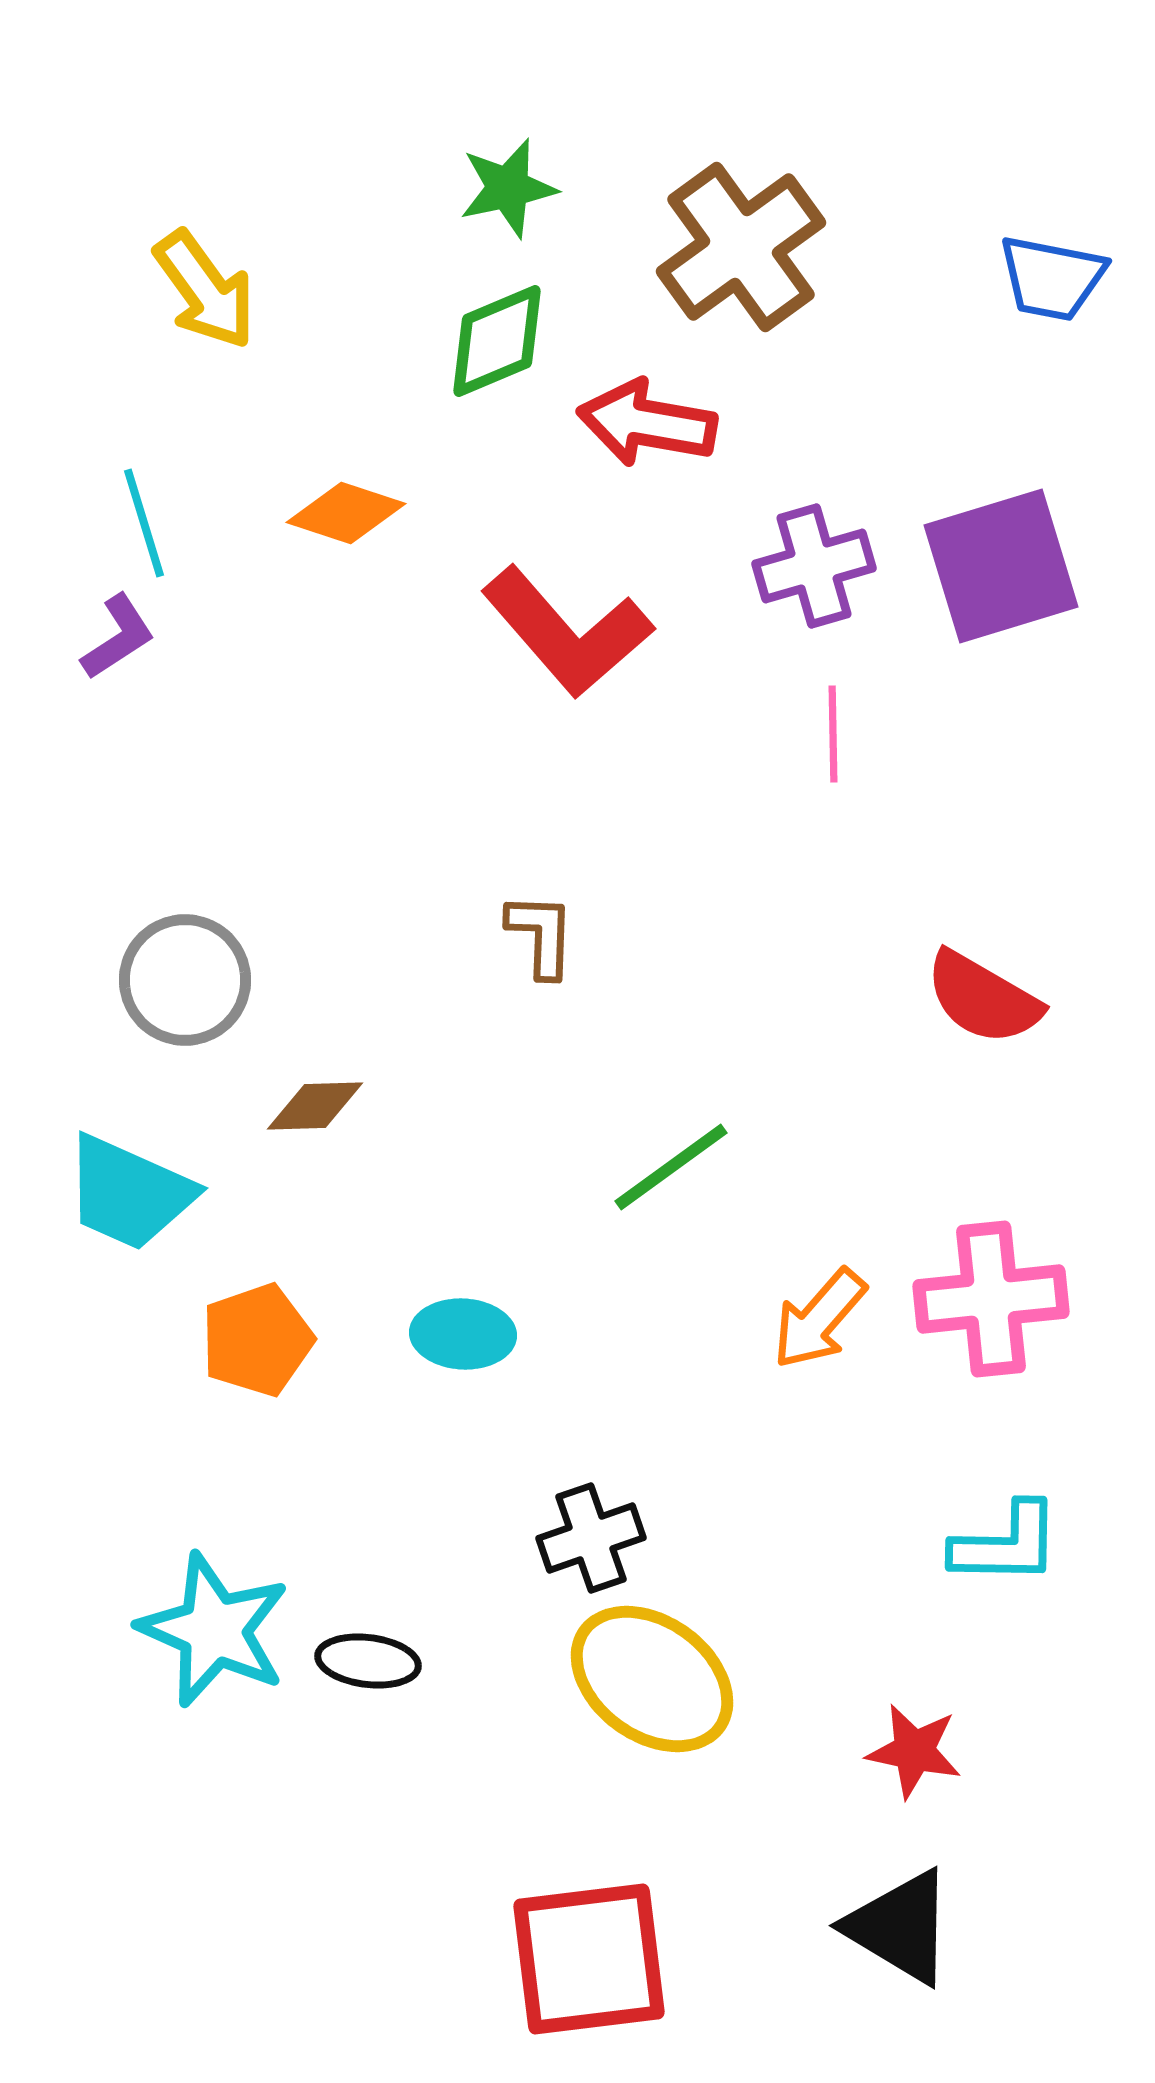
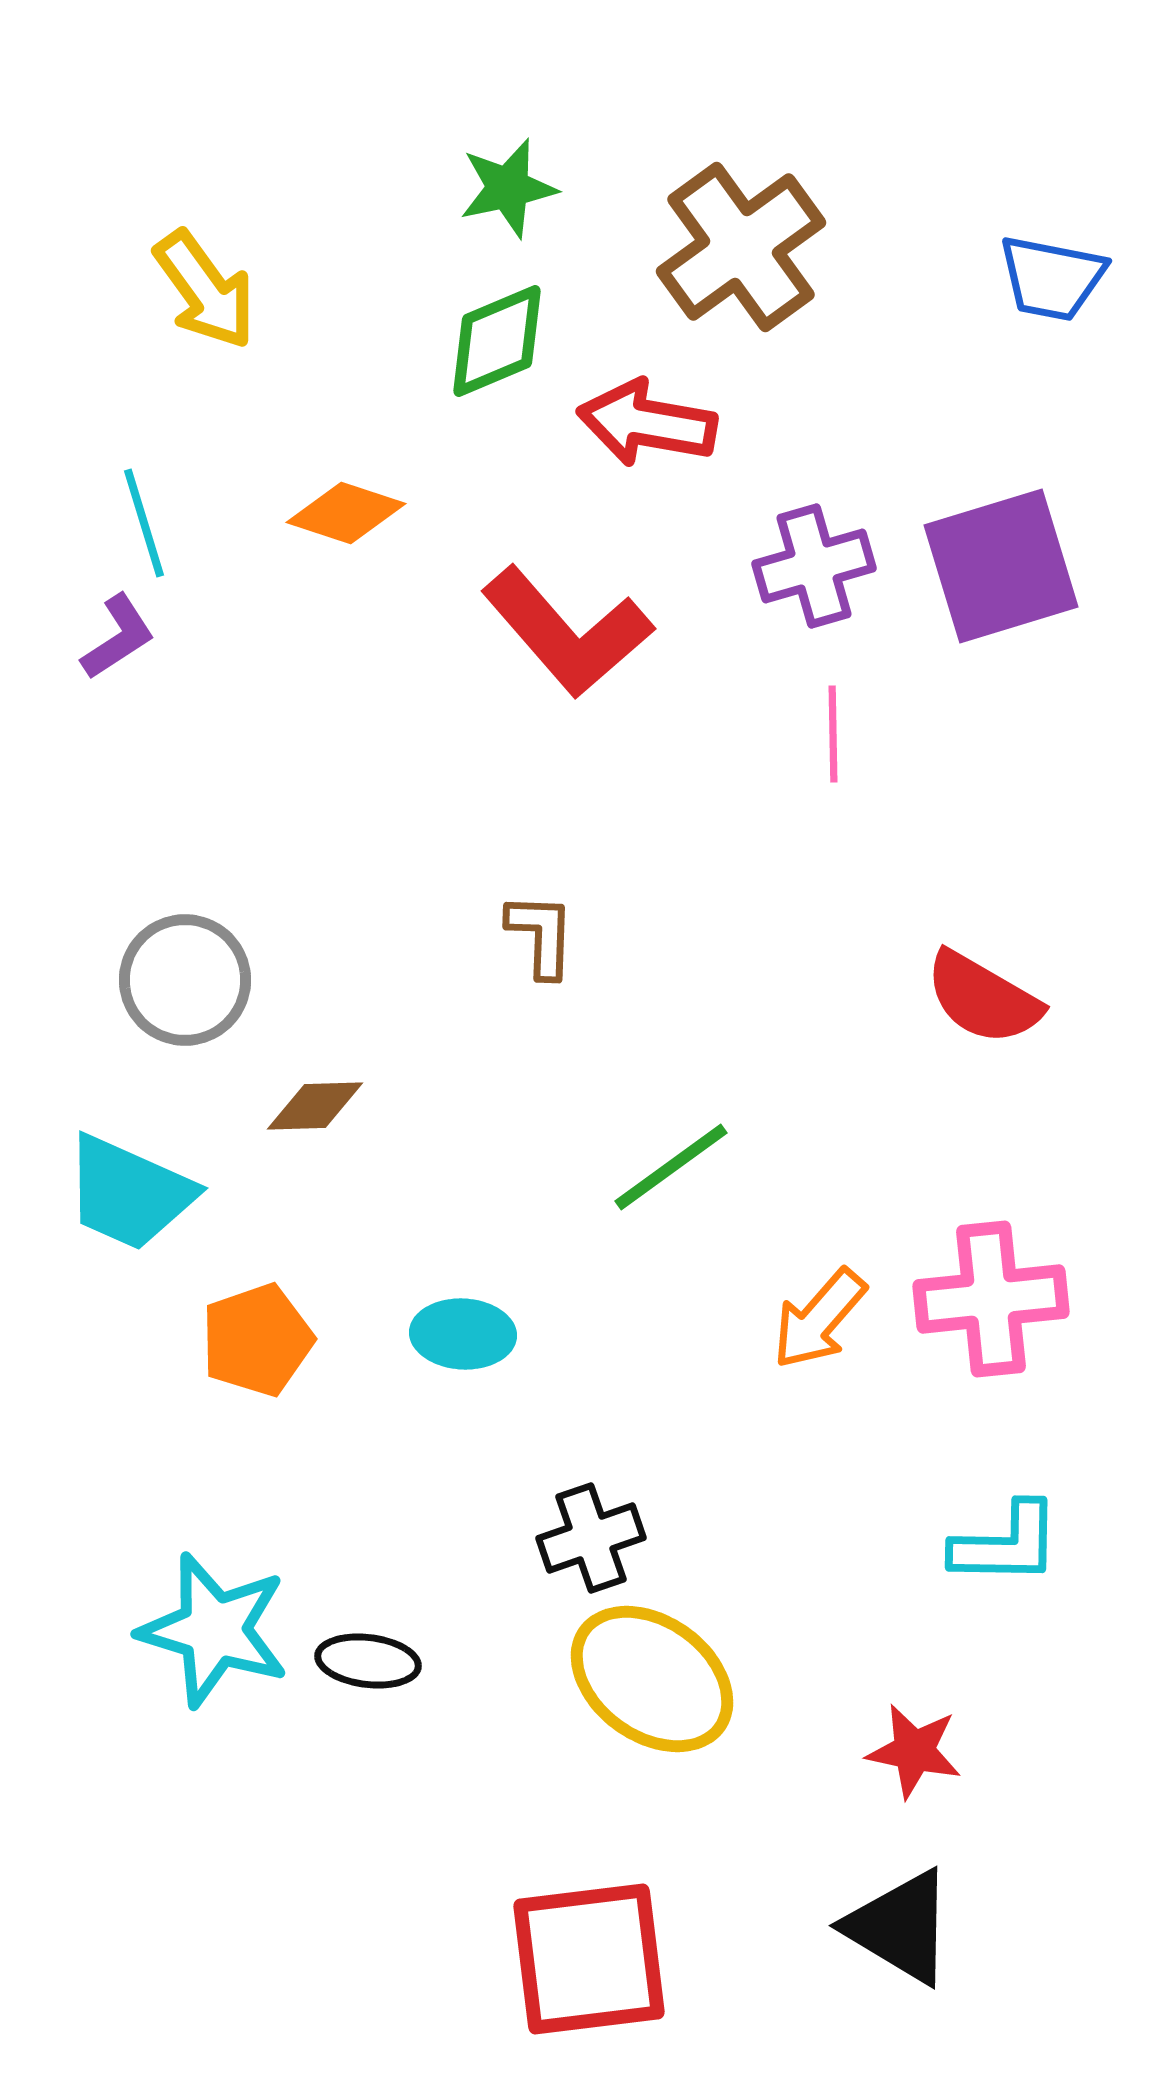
cyan star: rotated 7 degrees counterclockwise
